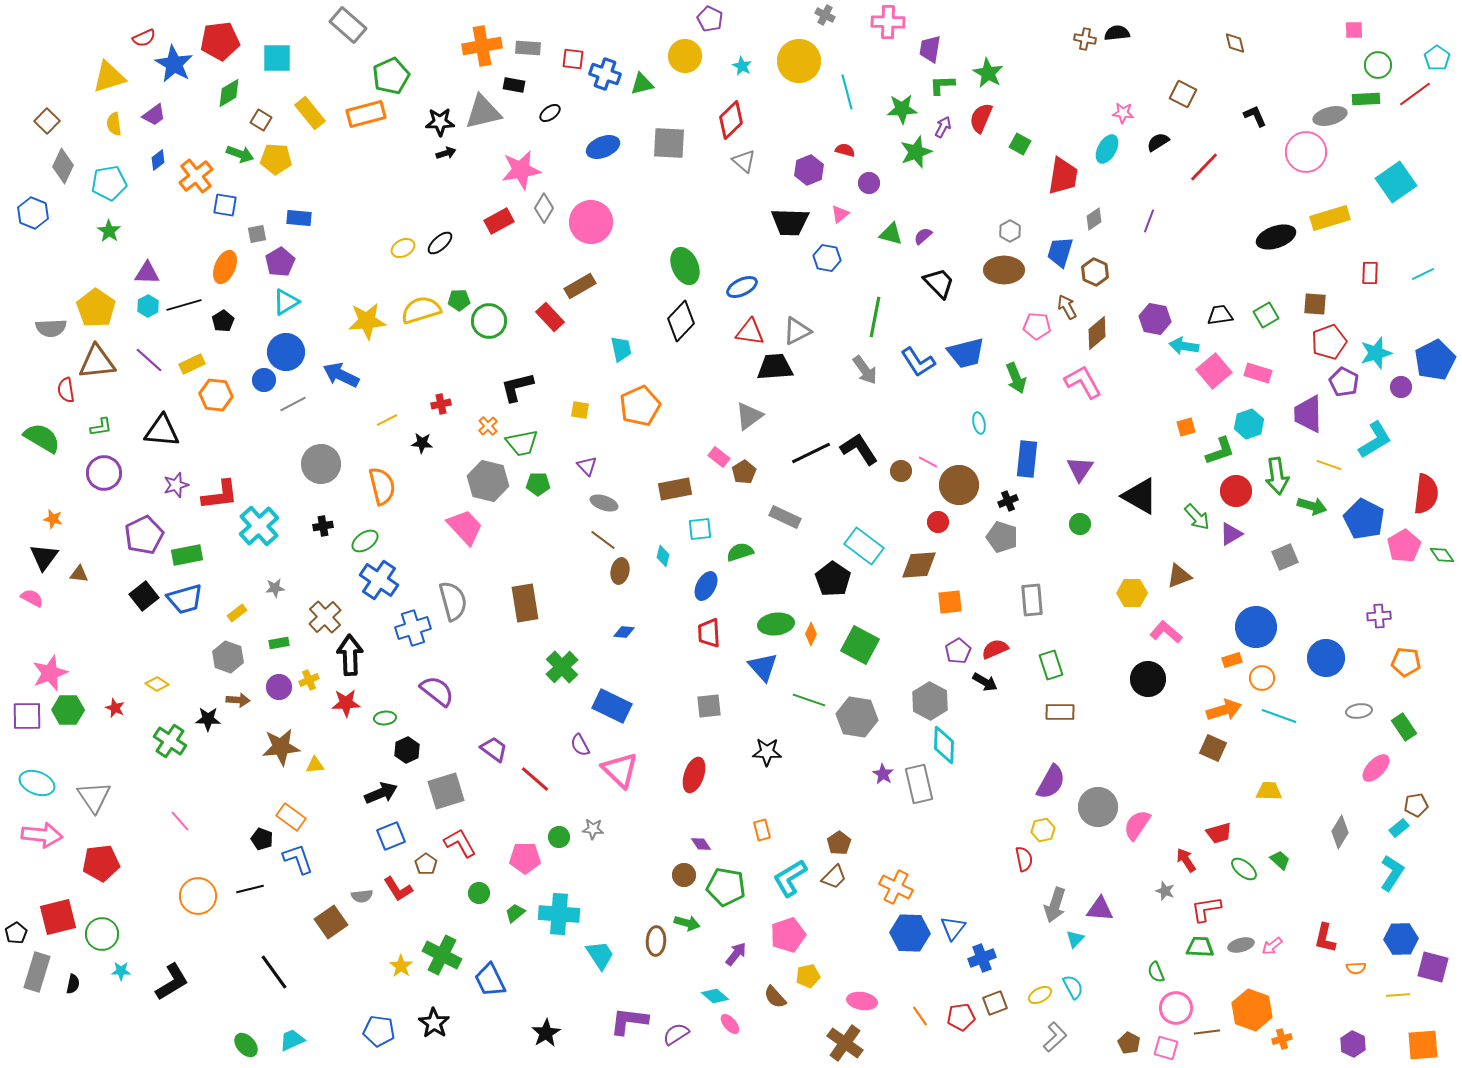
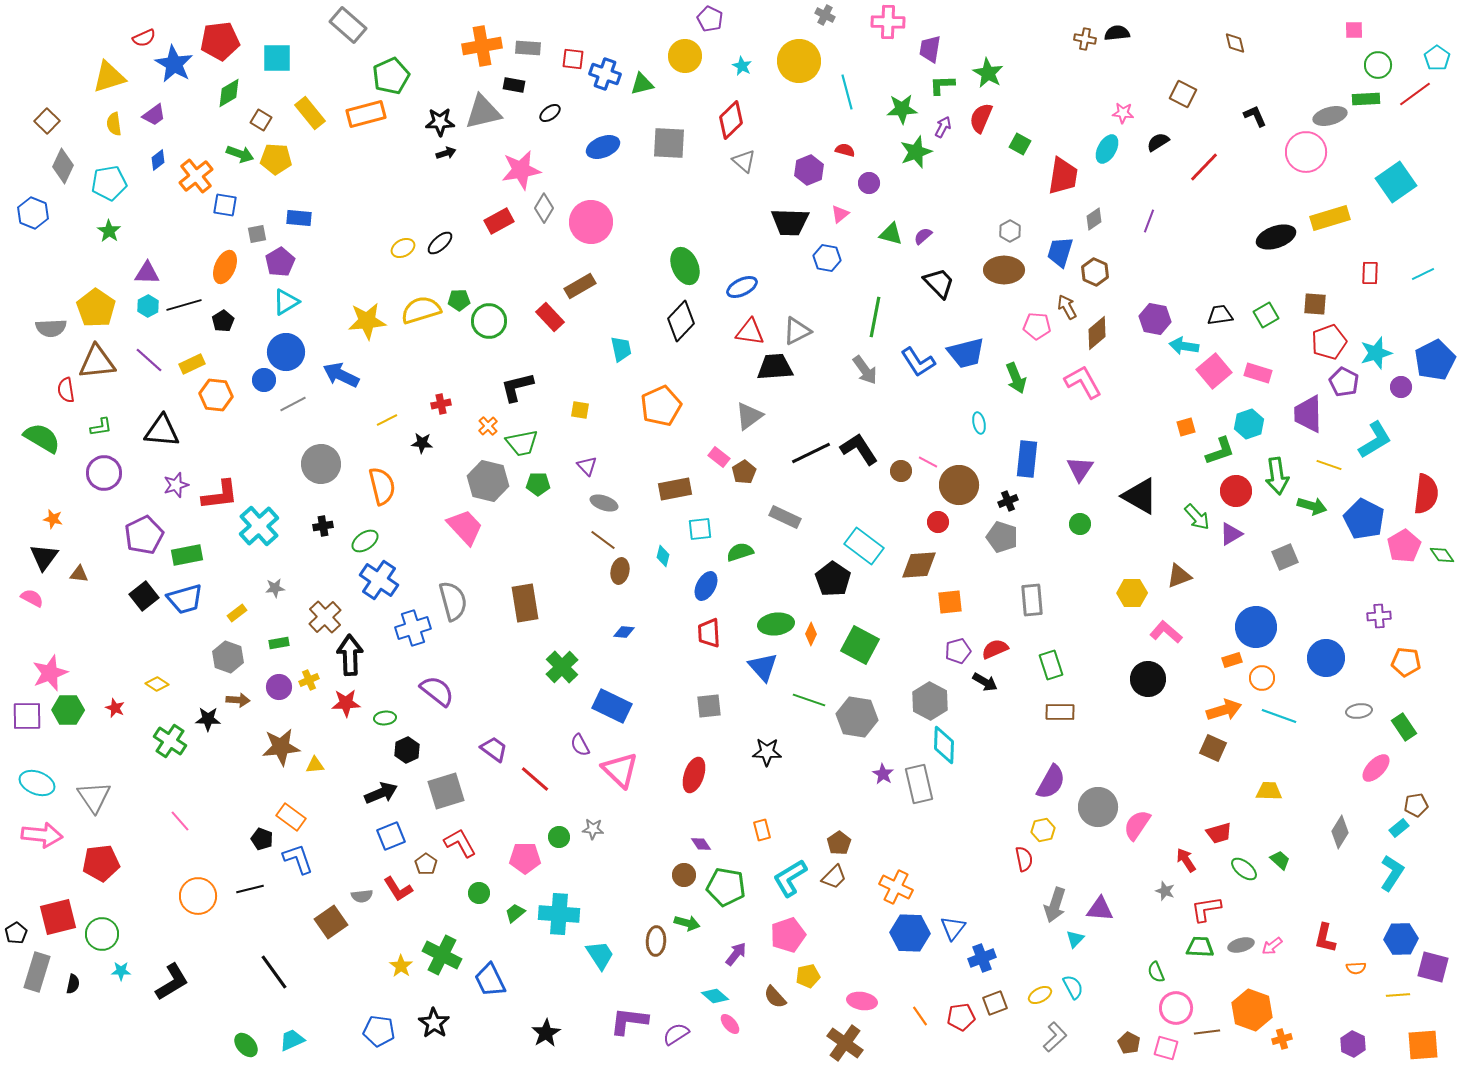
orange pentagon at (640, 406): moved 21 px right
purple pentagon at (958, 651): rotated 15 degrees clockwise
